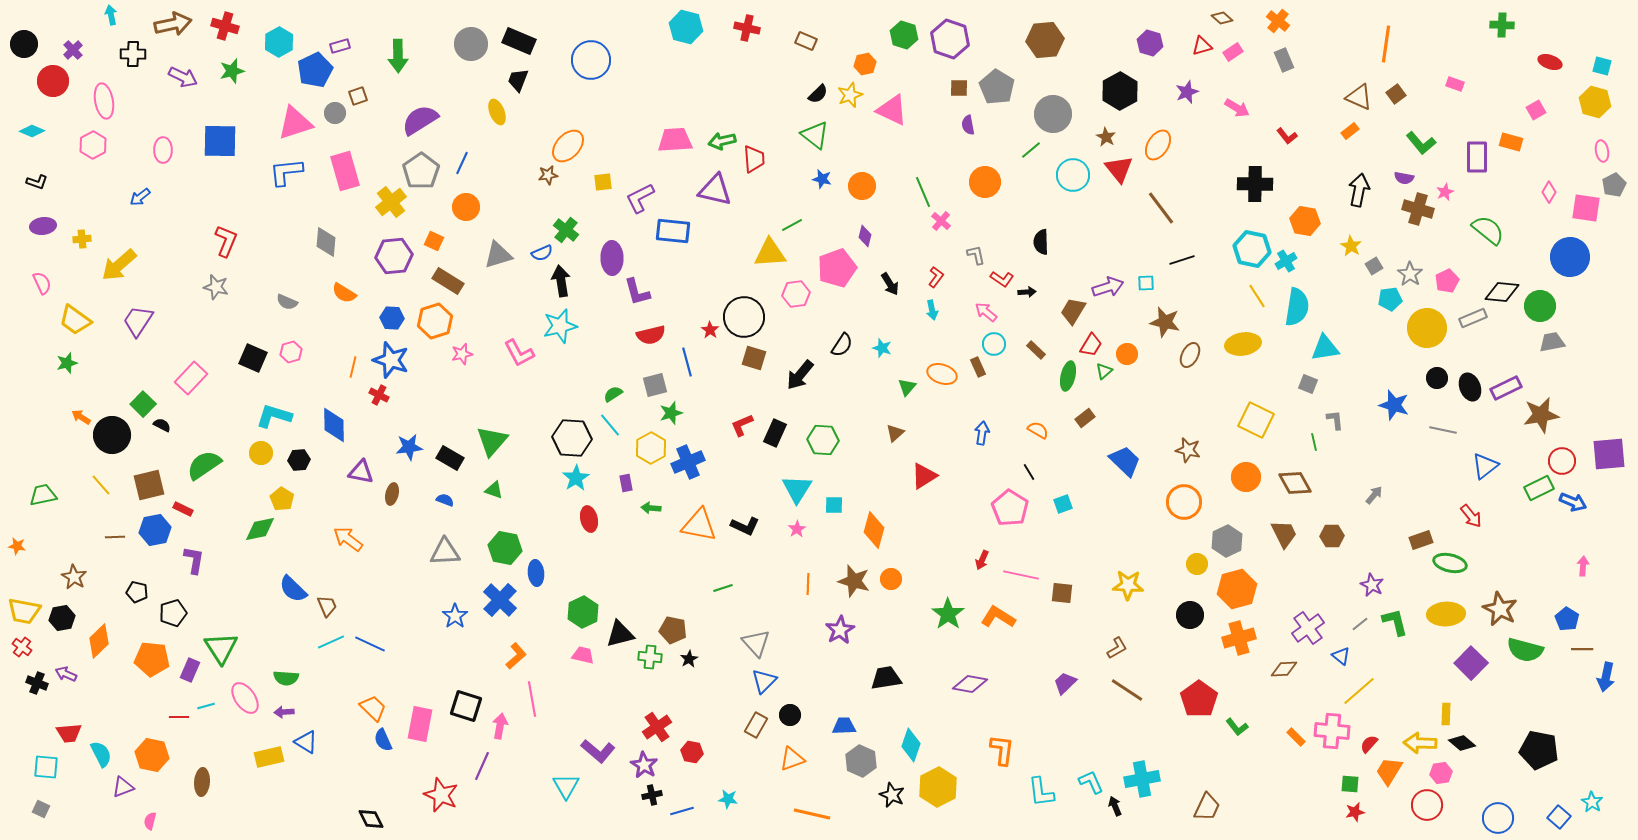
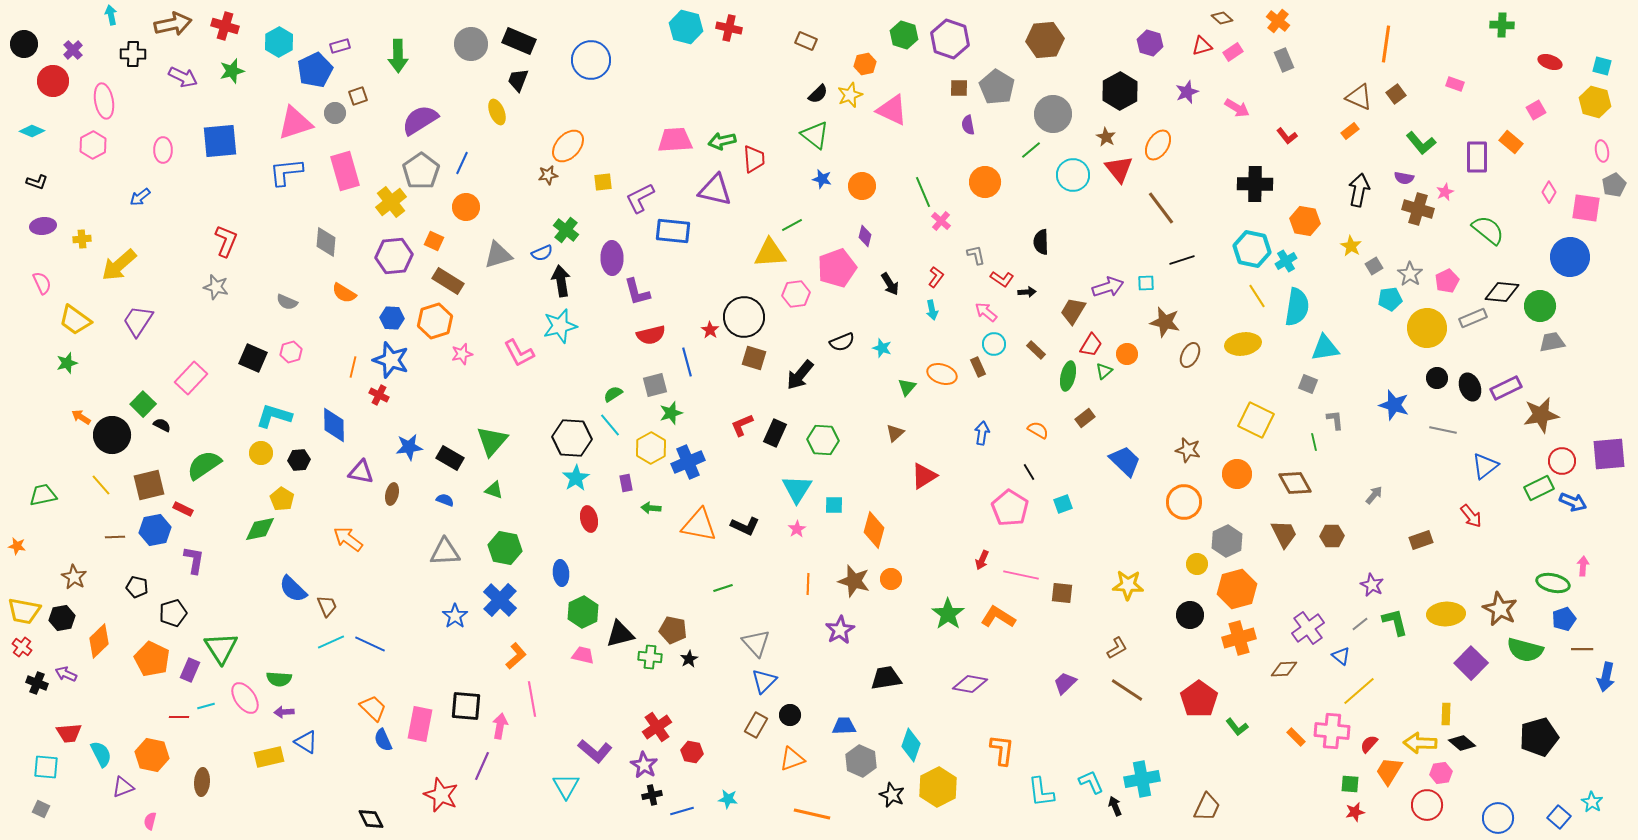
red cross at (747, 28): moved 18 px left
blue square at (220, 141): rotated 6 degrees counterclockwise
orange rectangle at (1511, 142): rotated 25 degrees clockwise
black semicircle at (842, 345): moved 3 px up; rotated 35 degrees clockwise
orange circle at (1246, 477): moved 9 px left, 3 px up
green ellipse at (1450, 563): moved 103 px right, 20 px down
blue ellipse at (536, 573): moved 25 px right
black pentagon at (137, 592): moved 5 px up
blue pentagon at (1567, 619): moved 3 px left; rotated 20 degrees clockwise
orange pentagon at (152, 659): rotated 20 degrees clockwise
green semicircle at (286, 678): moved 7 px left, 1 px down
black square at (466, 706): rotated 12 degrees counterclockwise
black pentagon at (1539, 750): moved 13 px up; rotated 27 degrees counterclockwise
purple L-shape at (598, 751): moved 3 px left
